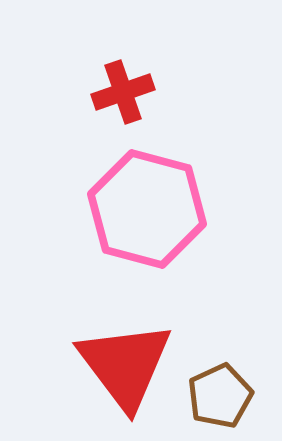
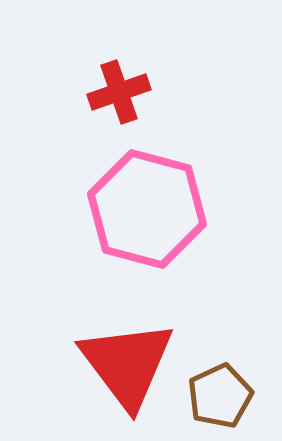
red cross: moved 4 px left
red triangle: moved 2 px right, 1 px up
